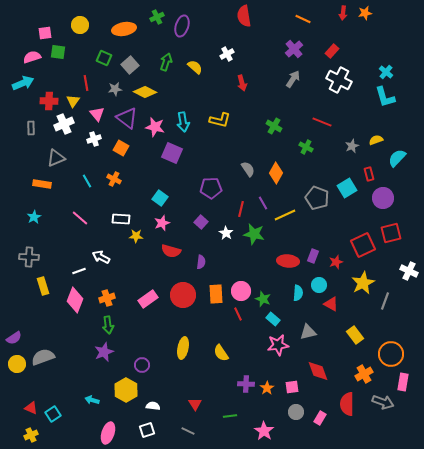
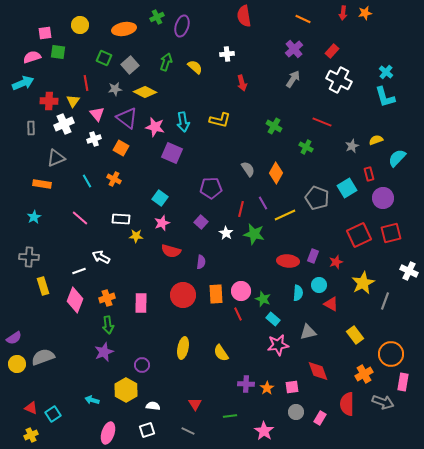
white cross at (227, 54): rotated 24 degrees clockwise
red square at (363, 245): moved 4 px left, 10 px up
pink rectangle at (148, 299): moved 7 px left, 4 px down; rotated 54 degrees counterclockwise
